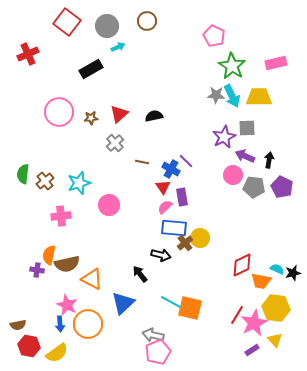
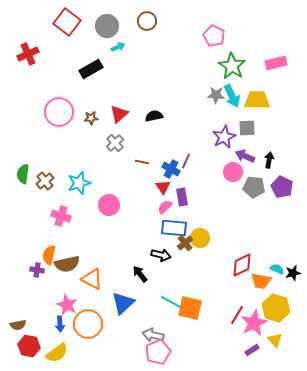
yellow trapezoid at (259, 97): moved 2 px left, 3 px down
purple line at (186, 161): rotated 70 degrees clockwise
pink circle at (233, 175): moved 3 px up
pink cross at (61, 216): rotated 24 degrees clockwise
yellow hexagon at (276, 308): rotated 8 degrees clockwise
